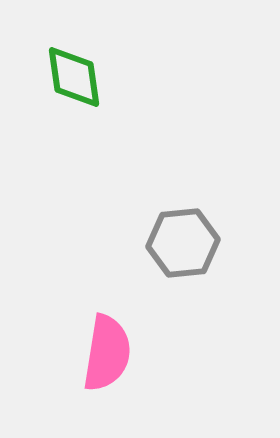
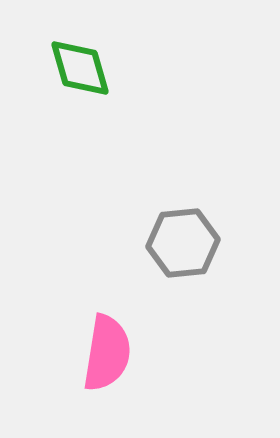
green diamond: moved 6 px right, 9 px up; rotated 8 degrees counterclockwise
